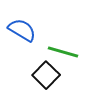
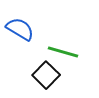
blue semicircle: moved 2 px left, 1 px up
